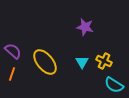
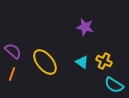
cyan triangle: rotated 24 degrees counterclockwise
